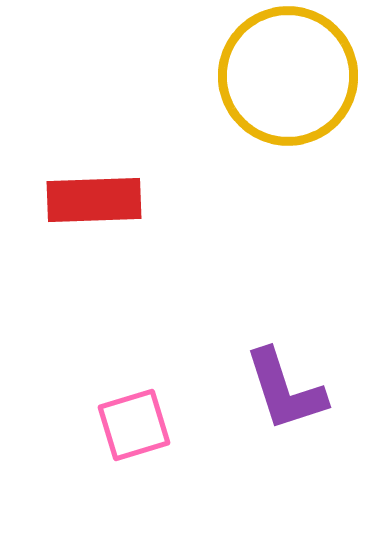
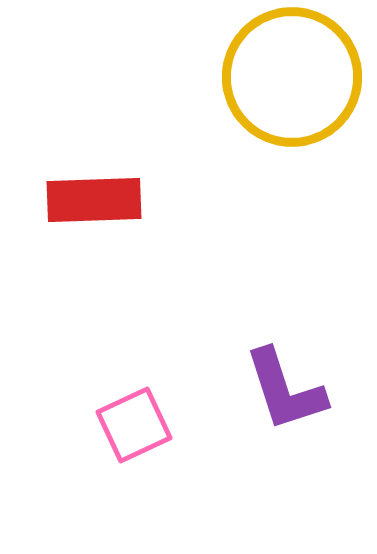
yellow circle: moved 4 px right, 1 px down
pink square: rotated 8 degrees counterclockwise
